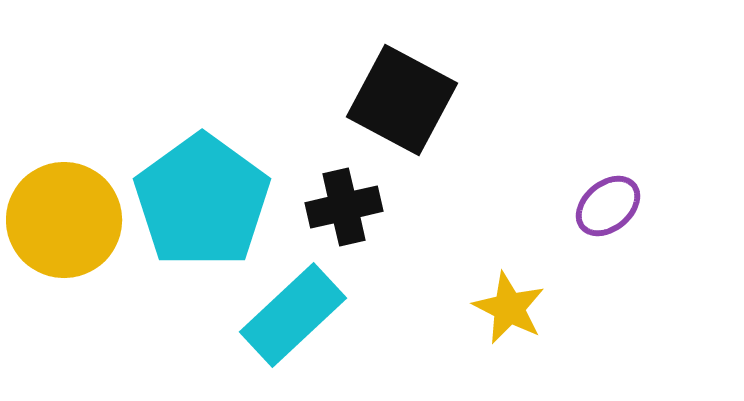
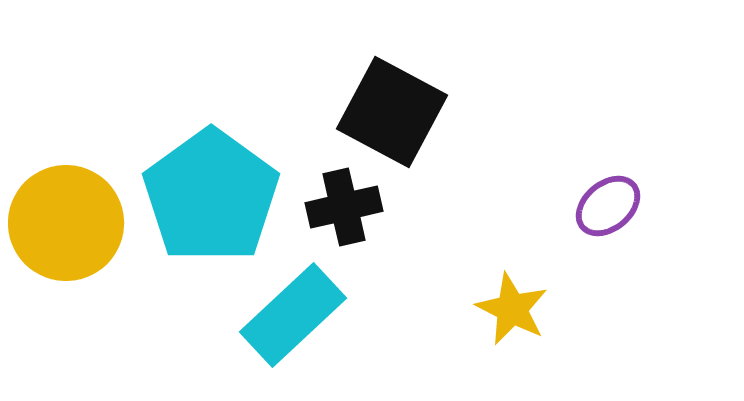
black square: moved 10 px left, 12 px down
cyan pentagon: moved 9 px right, 5 px up
yellow circle: moved 2 px right, 3 px down
yellow star: moved 3 px right, 1 px down
